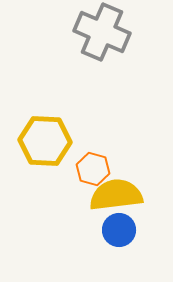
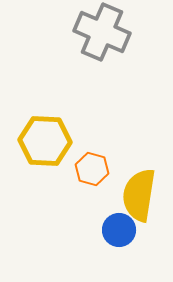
orange hexagon: moved 1 px left
yellow semicircle: moved 23 px right; rotated 74 degrees counterclockwise
